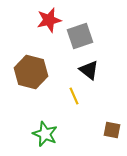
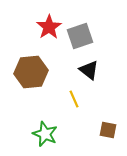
red star: moved 7 px down; rotated 20 degrees counterclockwise
brown hexagon: rotated 20 degrees counterclockwise
yellow line: moved 3 px down
brown square: moved 4 px left
